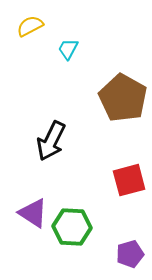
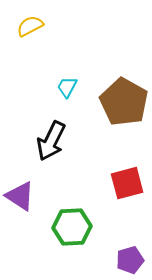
cyan trapezoid: moved 1 px left, 38 px down
brown pentagon: moved 1 px right, 4 px down
red square: moved 2 px left, 3 px down
purple triangle: moved 13 px left, 17 px up
green hexagon: rotated 6 degrees counterclockwise
purple pentagon: moved 6 px down
